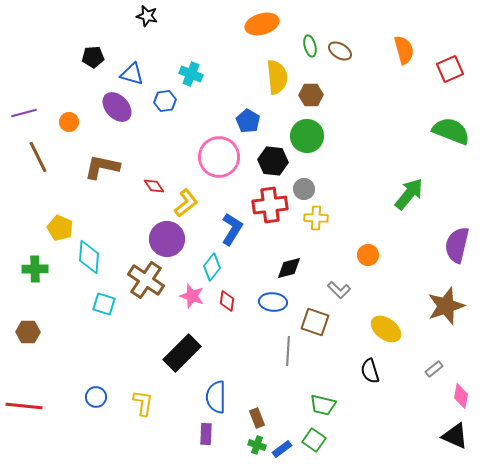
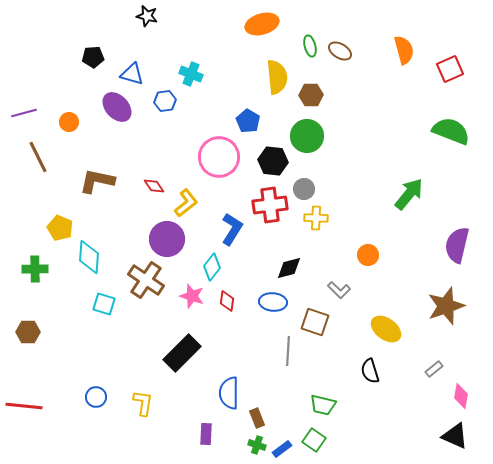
brown L-shape at (102, 167): moved 5 px left, 14 px down
blue semicircle at (216, 397): moved 13 px right, 4 px up
